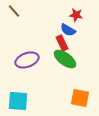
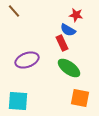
green ellipse: moved 4 px right, 9 px down
